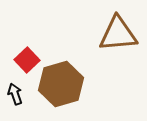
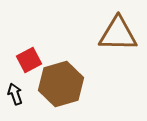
brown triangle: rotated 6 degrees clockwise
red square: moved 2 px right; rotated 15 degrees clockwise
